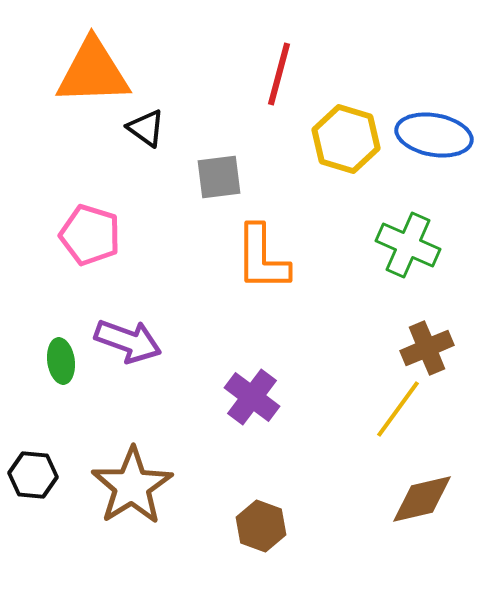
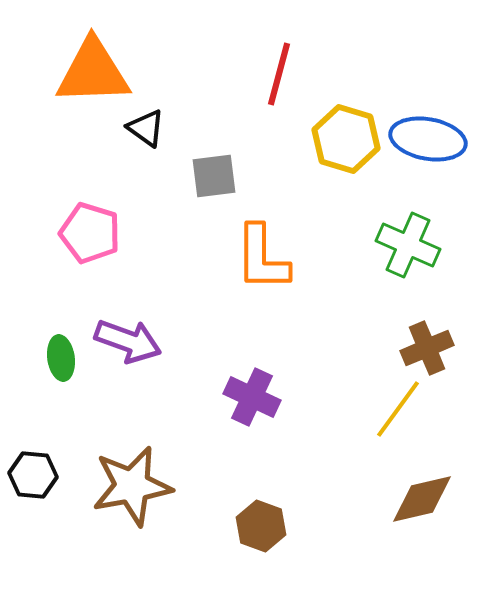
blue ellipse: moved 6 px left, 4 px down
gray square: moved 5 px left, 1 px up
pink pentagon: moved 2 px up
green ellipse: moved 3 px up
purple cross: rotated 12 degrees counterclockwise
brown star: rotated 22 degrees clockwise
